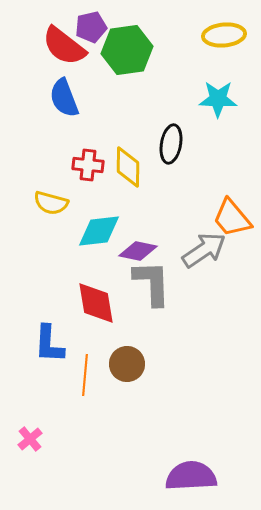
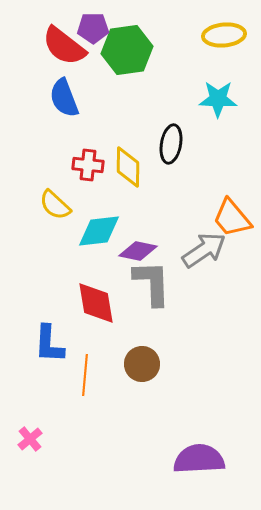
purple pentagon: moved 2 px right, 1 px down; rotated 12 degrees clockwise
yellow semicircle: moved 4 px right, 2 px down; rotated 28 degrees clockwise
brown circle: moved 15 px right
purple semicircle: moved 8 px right, 17 px up
